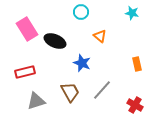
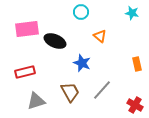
pink rectangle: rotated 65 degrees counterclockwise
